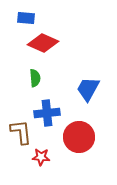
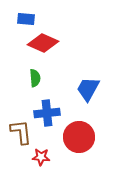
blue rectangle: moved 1 px down
